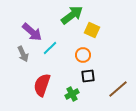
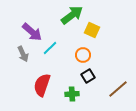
black square: rotated 24 degrees counterclockwise
green cross: rotated 24 degrees clockwise
